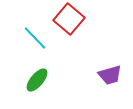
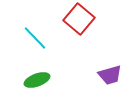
red square: moved 10 px right
green ellipse: rotated 30 degrees clockwise
